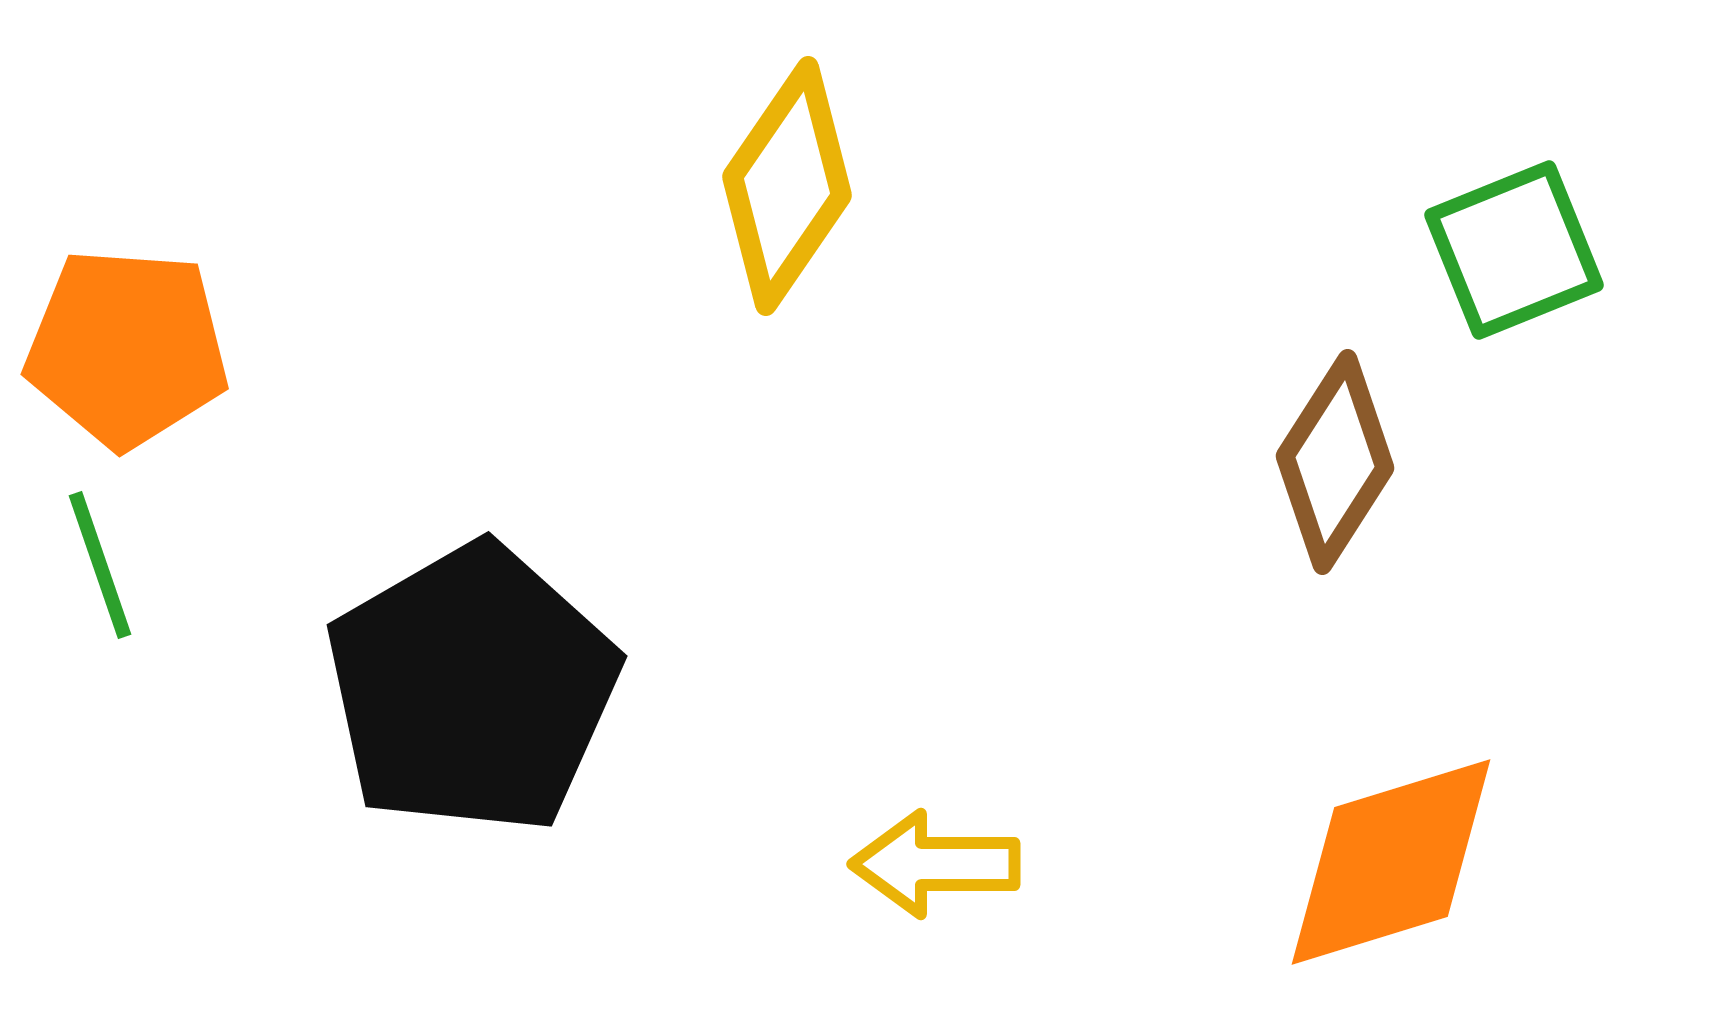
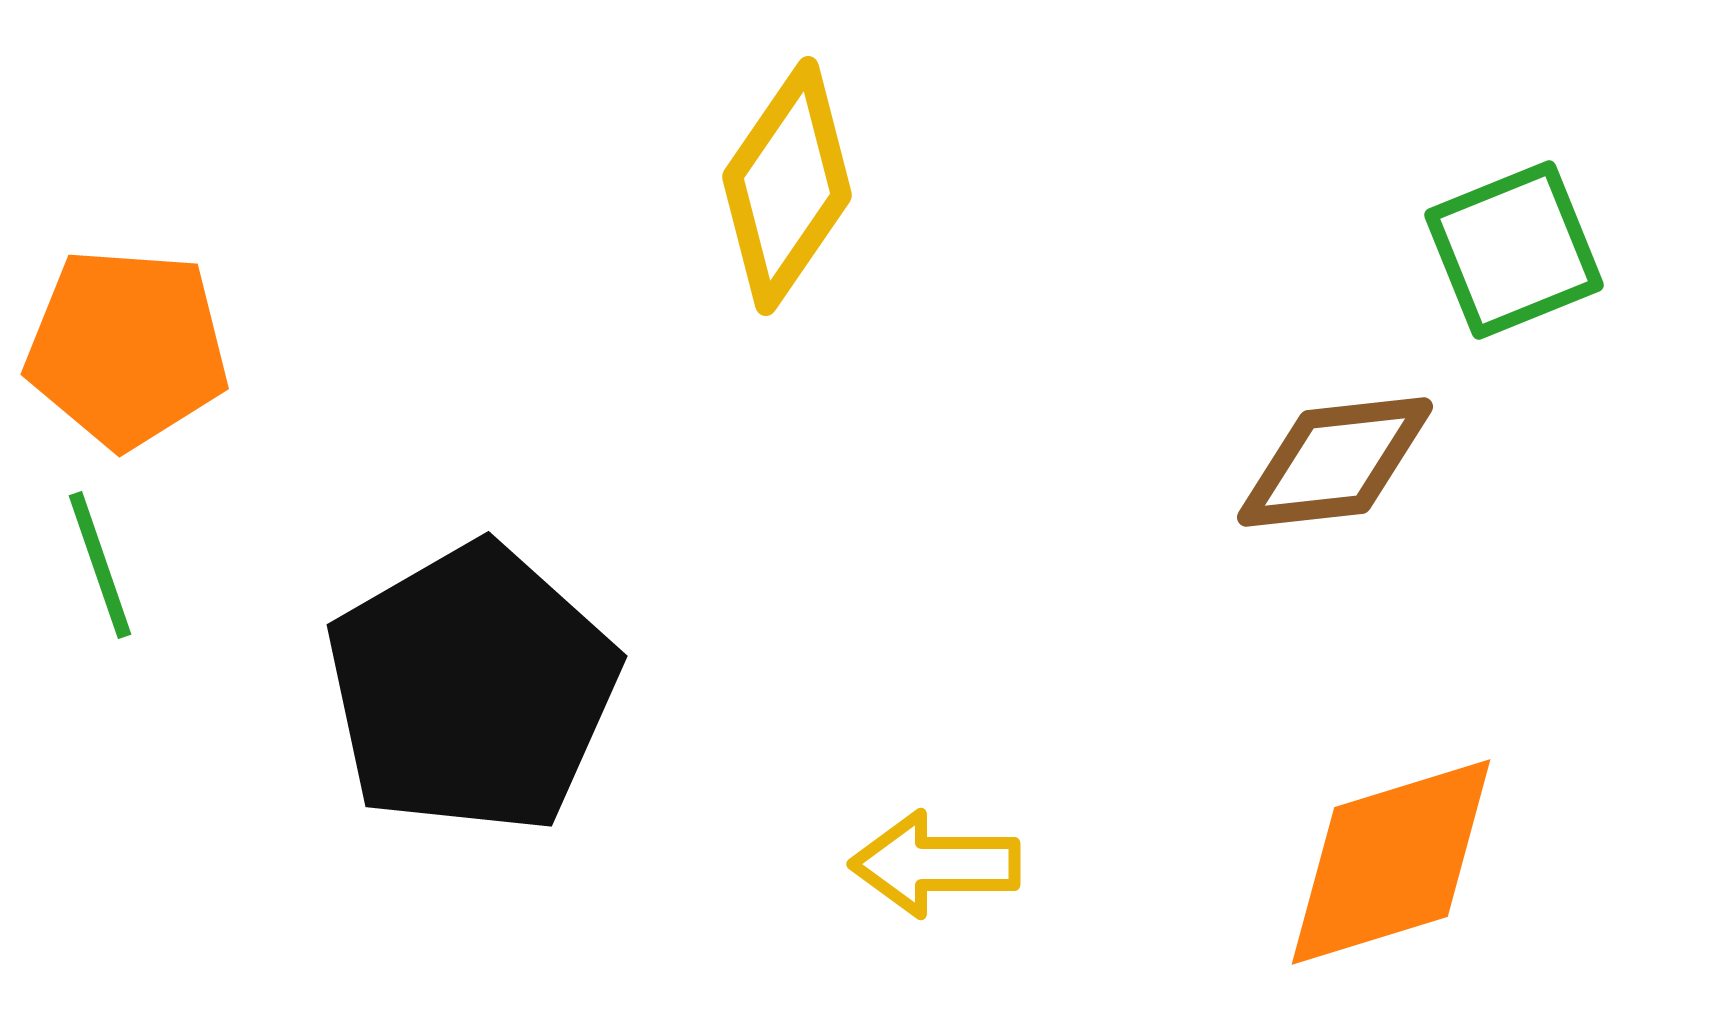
brown diamond: rotated 51 degrees clockwise
